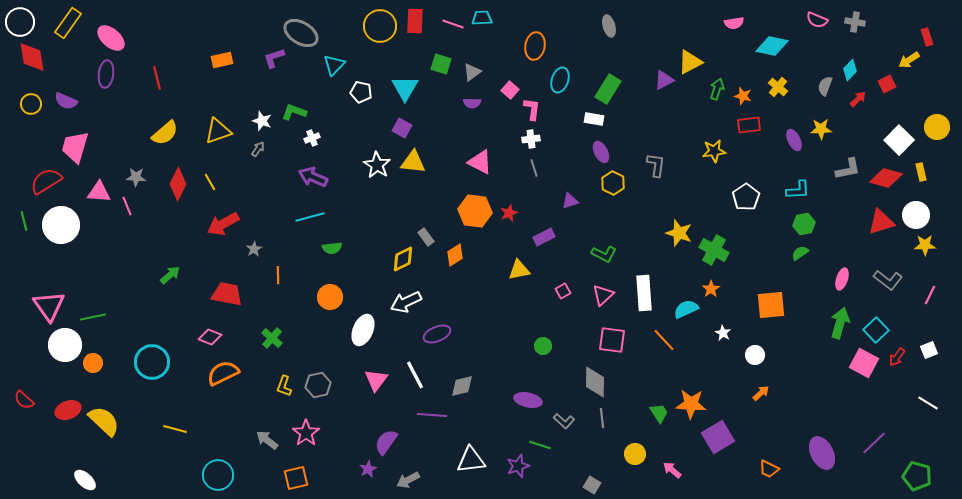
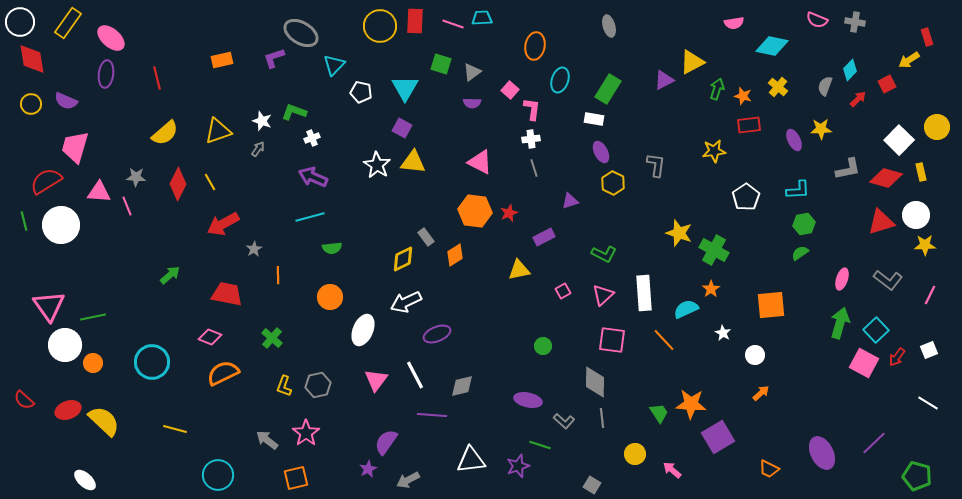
red diamond at (32, 57): moved 2 px down
yellow triangle at (690, 62): moved 2 px right
